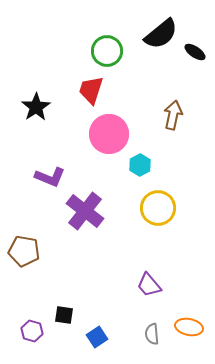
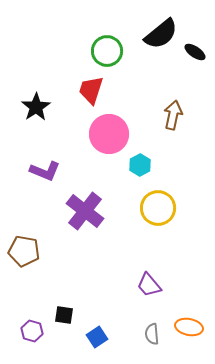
purple L-shape: moved 5 px left, 6 px up
